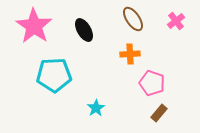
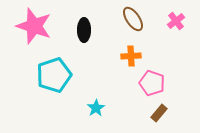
pink star: rotated 15 degrees counterclockwise
black ellipse: rotated 30 degrees clockwise
orange cross: moved 1 px right, 2 px down
cyan pentagon: rotated 16 degrees counterclockwise
